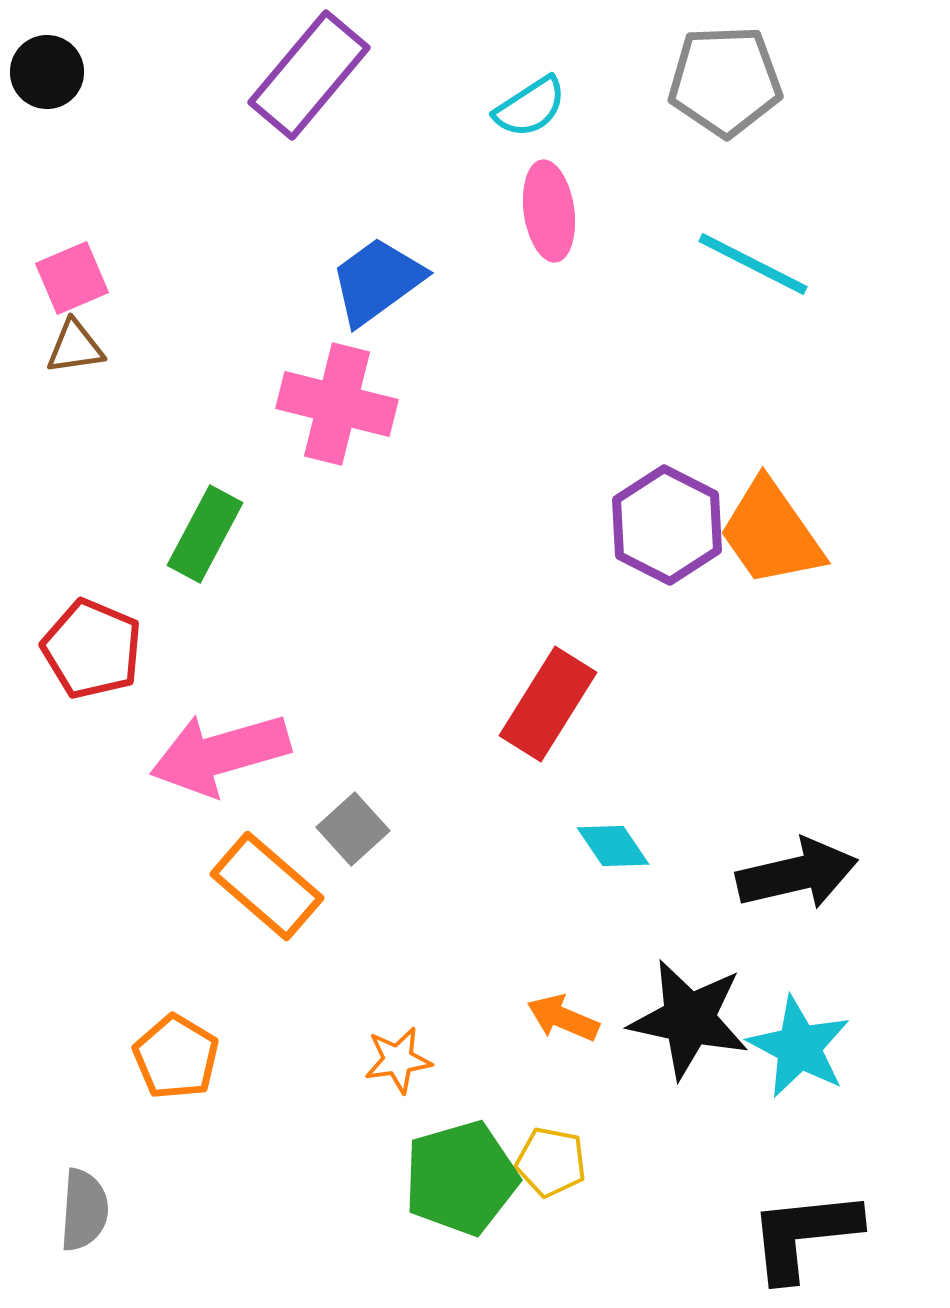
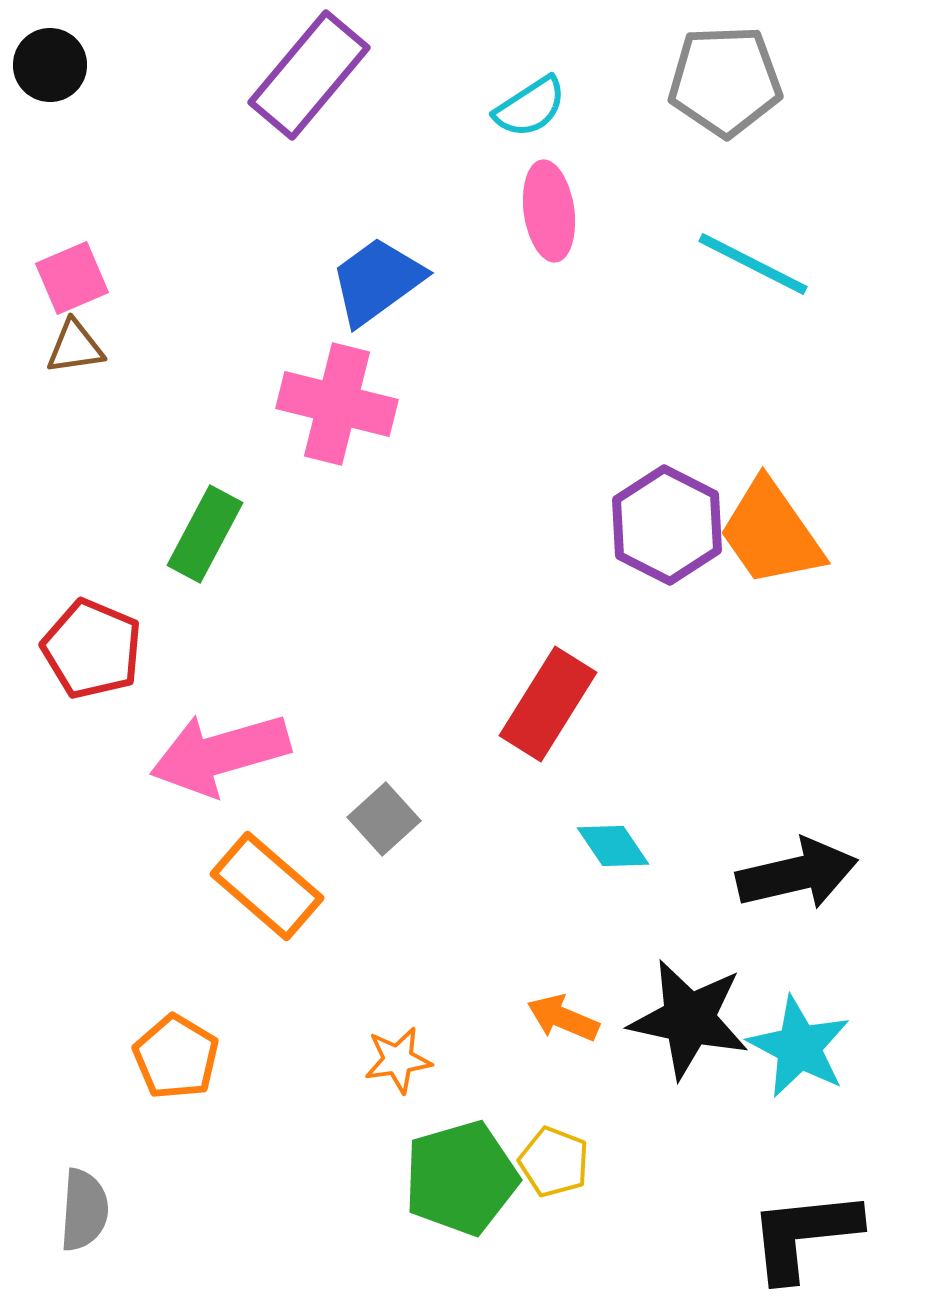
black circle: moved 3 px right, 7 px up
gray square: moved 31 px right, 10 px up
yellow pentagon: moved 3 px right; rotated 10 degrees clockwise
